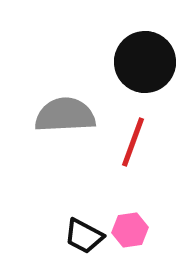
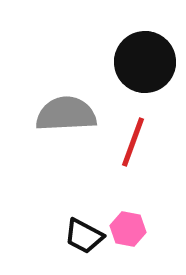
gray semicircle: moved 1 px right, 1 px up
pink hexagon: moved 2 px left, 1 px up; rotated 20 degrees clockwise
